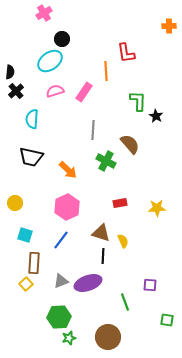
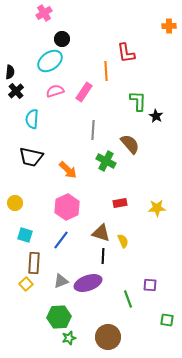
green line: moved 3 px right, 3 px up
